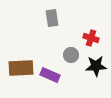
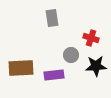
purple rectangle: moved 4 px right; rotated 30 degrees counterclockwise
